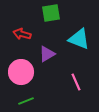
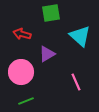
cyan triangle: moved 1 px right, 3 px up; rotated 20 degrees clockwise
